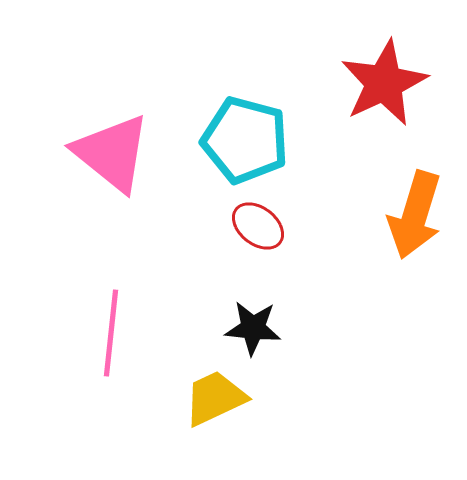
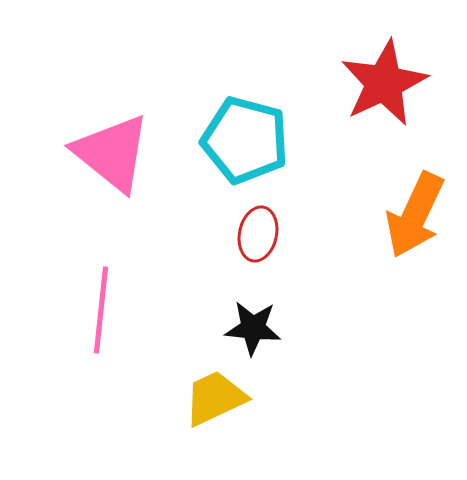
orange arrow: rotated 8 degrees clockwise
red ellipse: moved 8 px down; rotated 64 degrees clockwise
pink line: moved 10 px left, 23 px up
